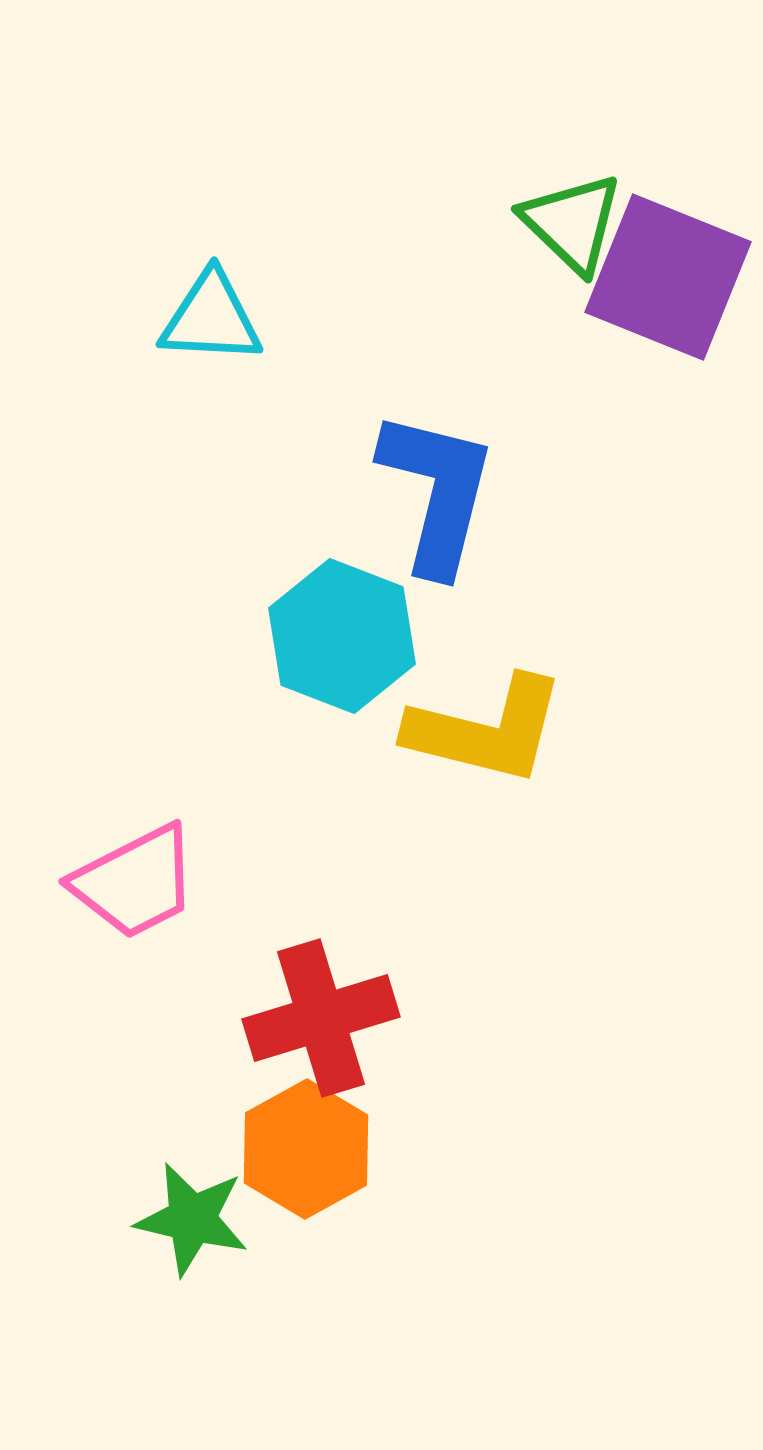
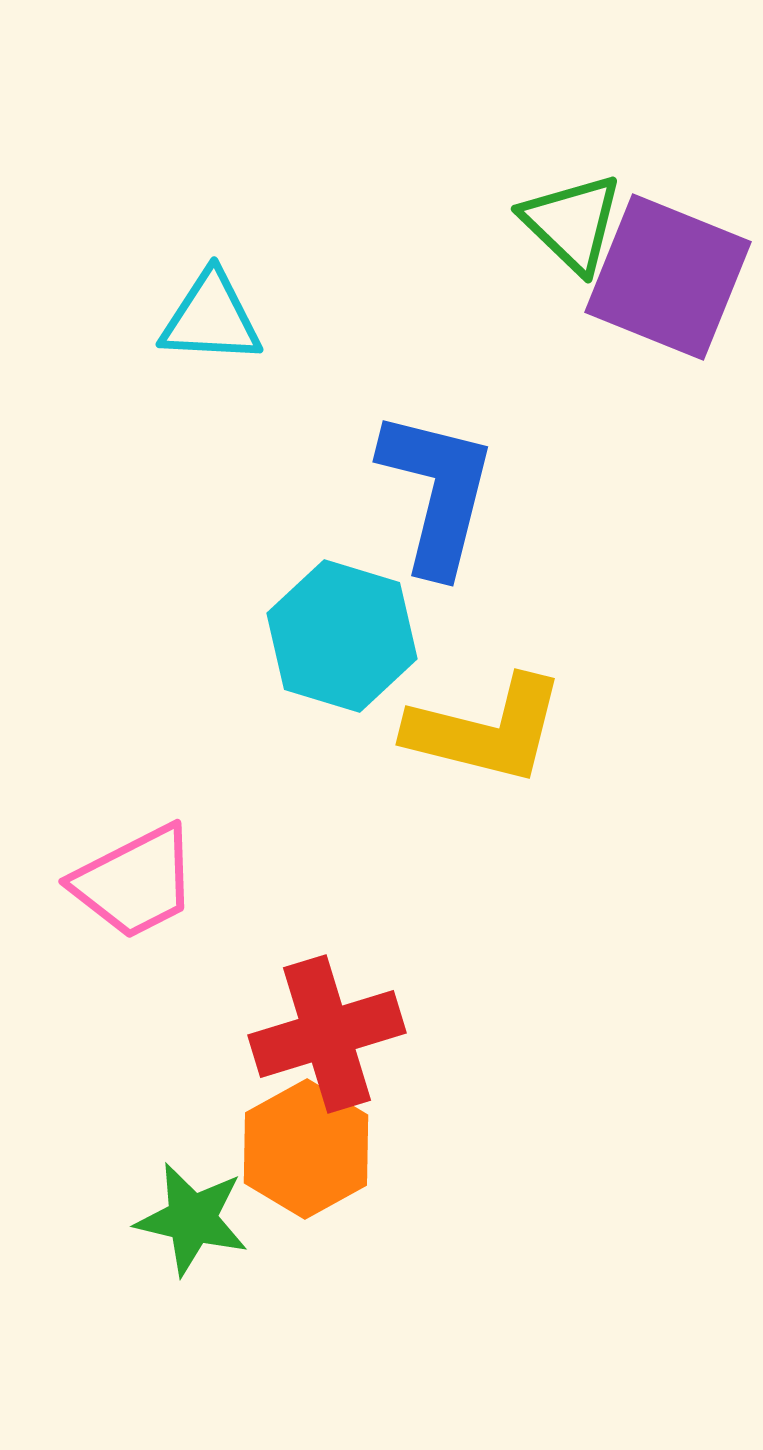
cyan hexagon: rotated 4 degrees counterclockwise
red cross: moved 6 px right, 16 px down
